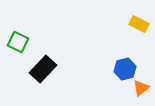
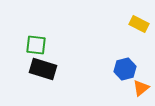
green square: moved 18 px right, 3 px down; rotated 20 degrees counterclockwise
black rectangle: rotated 64 degrees clockwise
